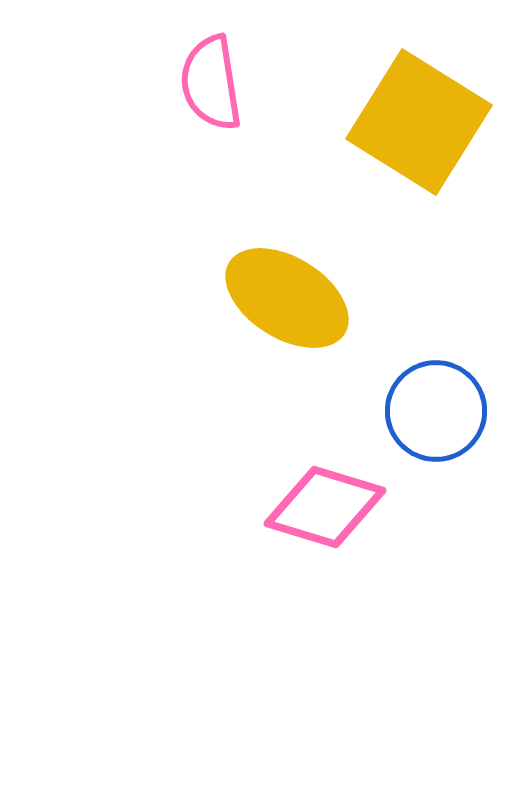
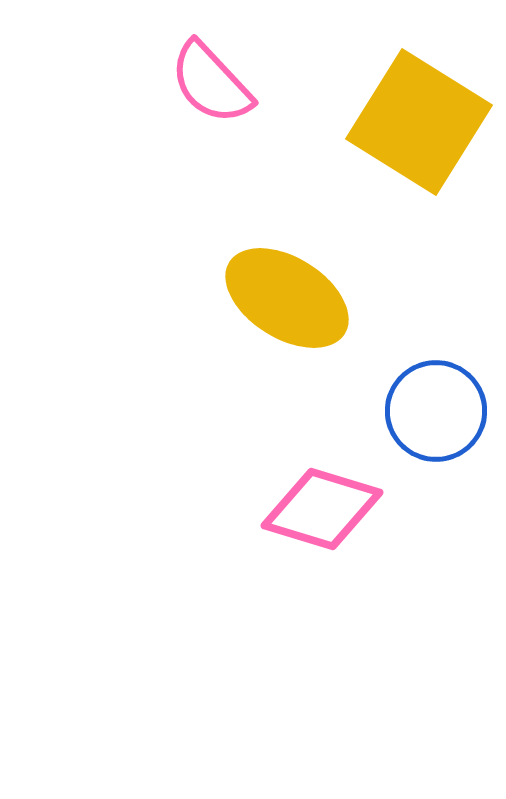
pink semicircle: rotated 34 degrees counterclockwise
pink diamond: moved 3 px left, 2 px down
